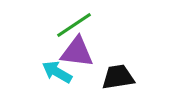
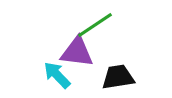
green line: moved 21 px right
cyan arrow: moved 3 px down; rotated 16 degrees clockwise
